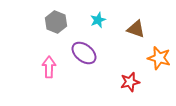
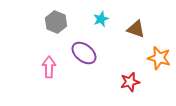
cyan star: moved 3 px right, 1 px up
